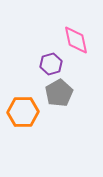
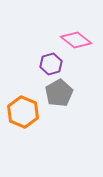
pink diamond: rotated 40 degrees counterclockwise
orange hexagon: rotated 24 degrees clockwise
